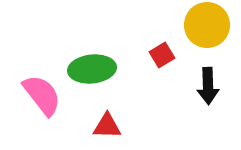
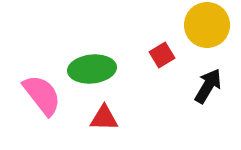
black arrow: rotated 147 degrees counterclockwise
red triangle: moved 3 px left, 8 px up
